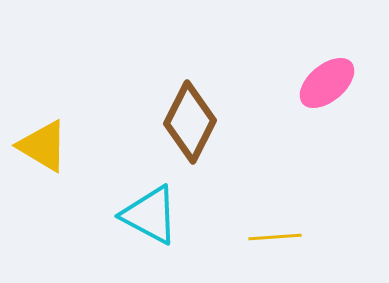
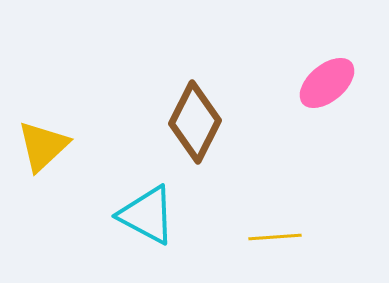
brown diamond: moved 5 px right
yellow triangle: rotated 46 degrees clockwise
cyan triangle: moved 3 px left
